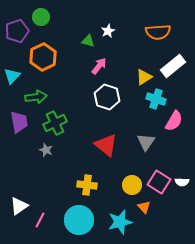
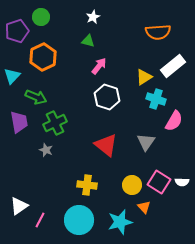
white star: moved 15 px left, 14 px up
green arrow: rotated 30 degrees clockwise
